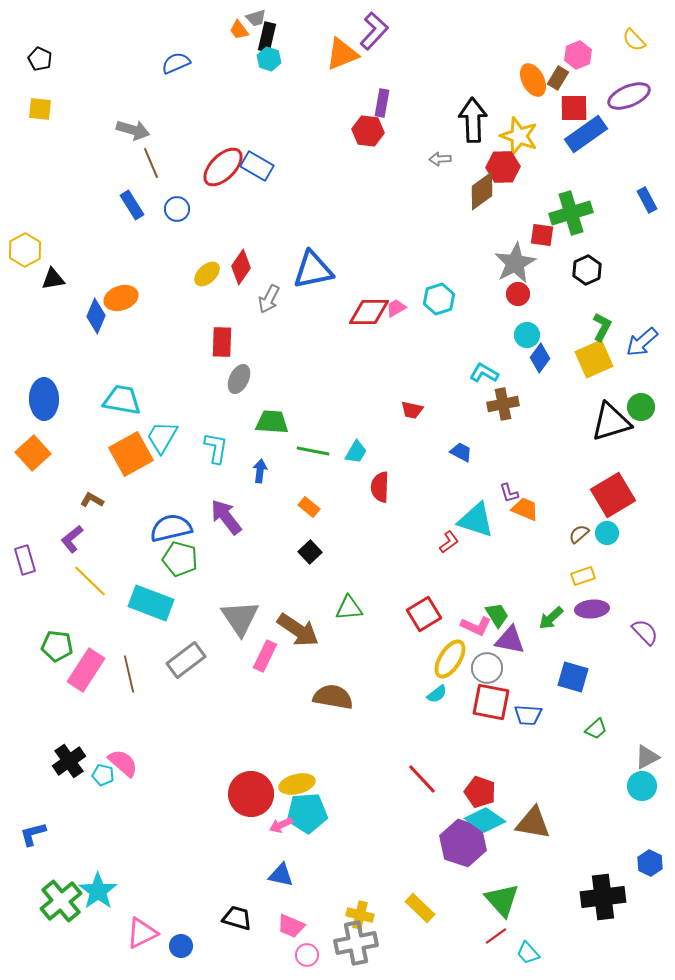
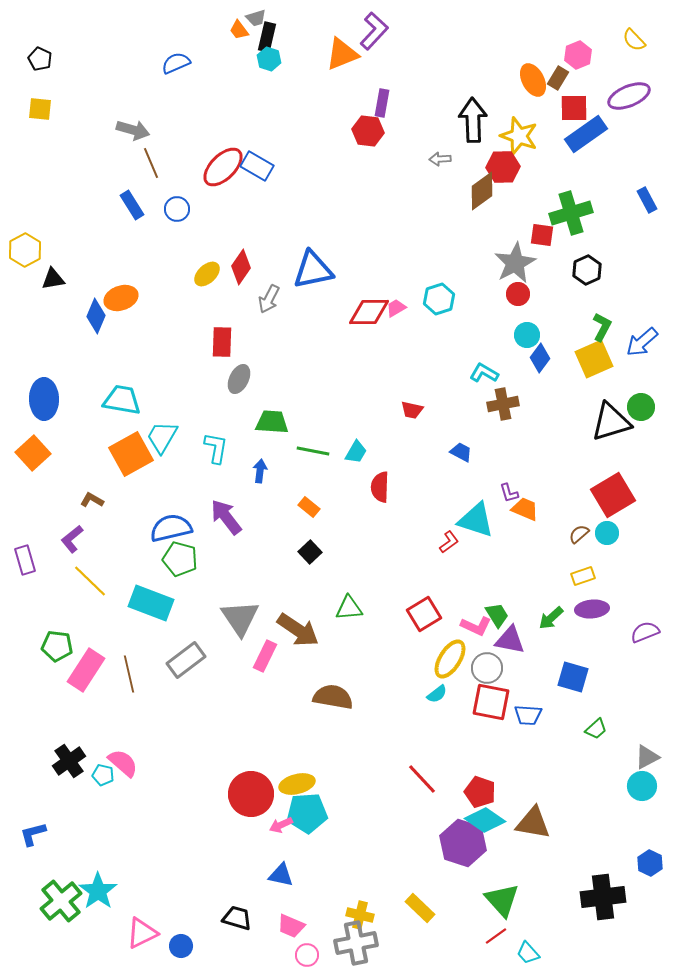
purple semicircle at (645, 632): rotated 68 degrees counterclockwise
